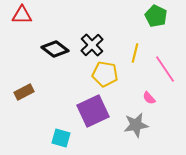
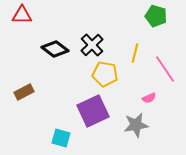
green pentagon: rotated 10 degrees counterclockwise
pink semicircle: rotated 72 degrees counterclockwise
